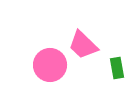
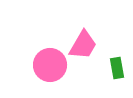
pink trapezoid: rotated 104 degrees counterclockwise
